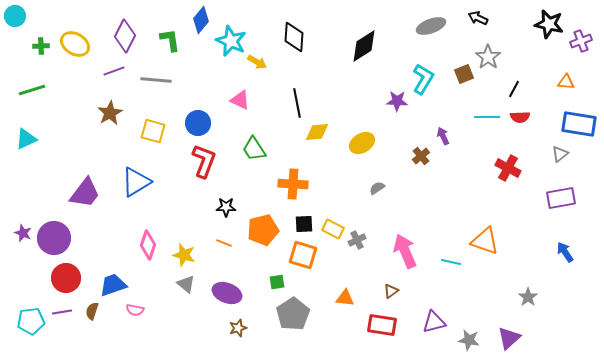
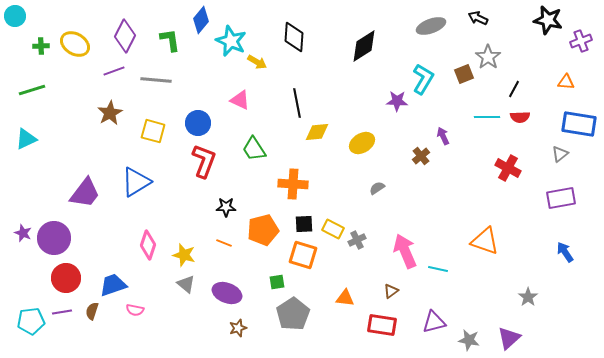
black star at (549, 24): moved 1 px left, 4 px up
cyan line at (451, 262): moved 13 px left, 7 px down
